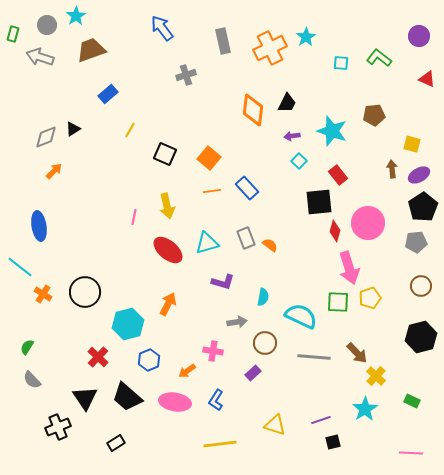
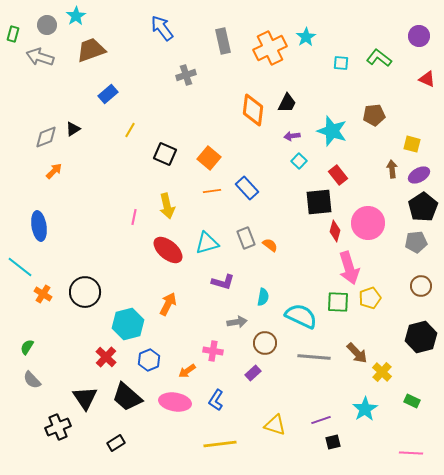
red cross at (98, 357): moved 8 px right
yellow cross at (376, 376): moved 6 px right, 4 px up
